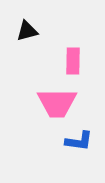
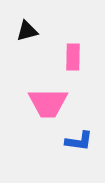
pink rectangle: moved 4 px up
pink trapezoid: moved 9 px left
